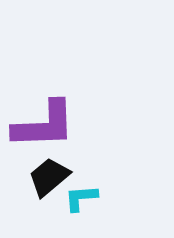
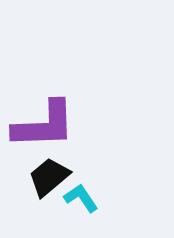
cyan L-shape: rotated 60 degrees clockwise
